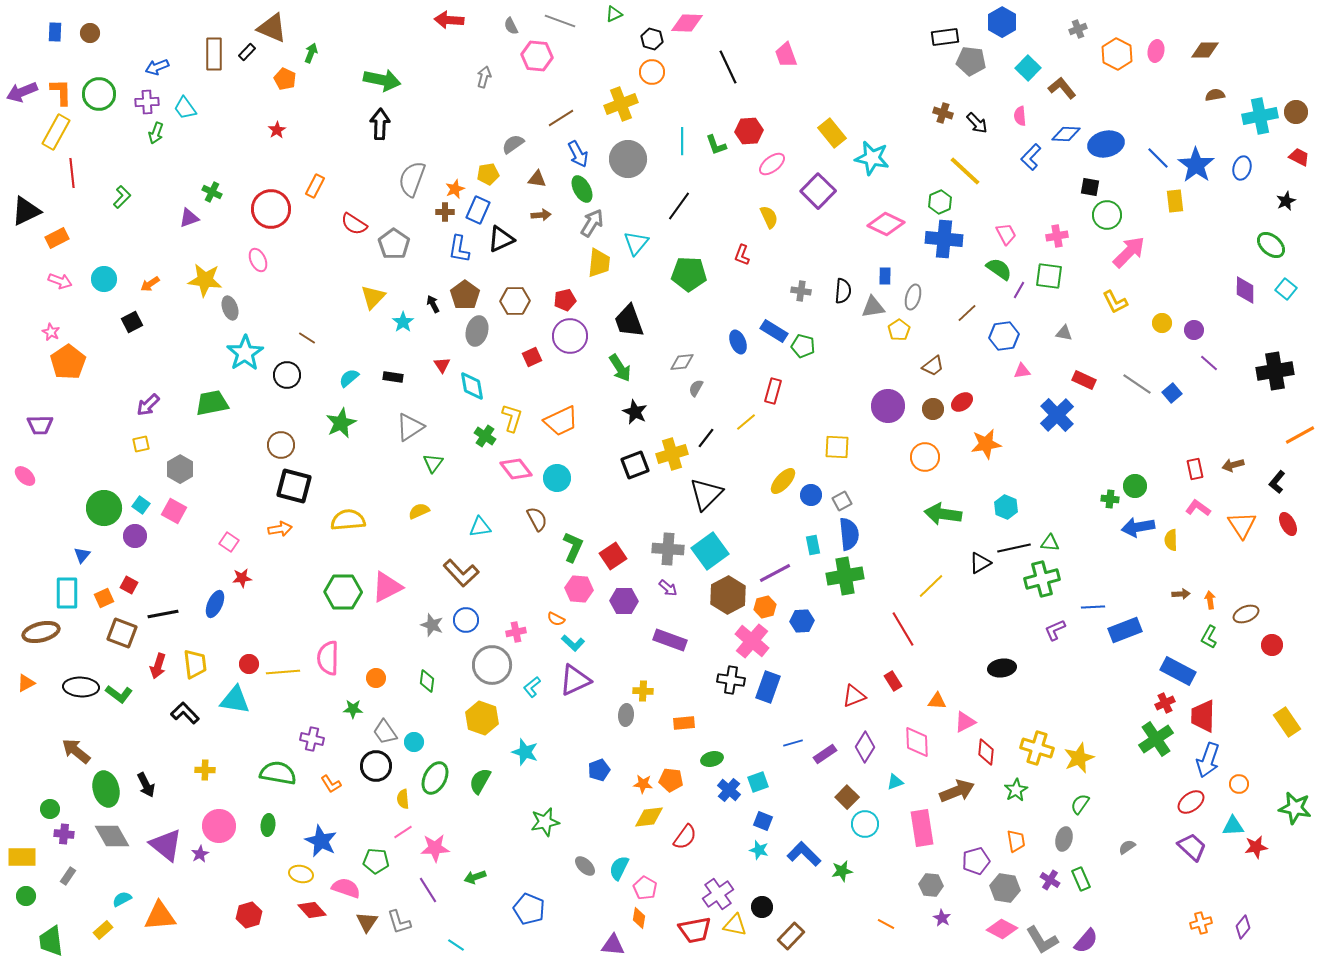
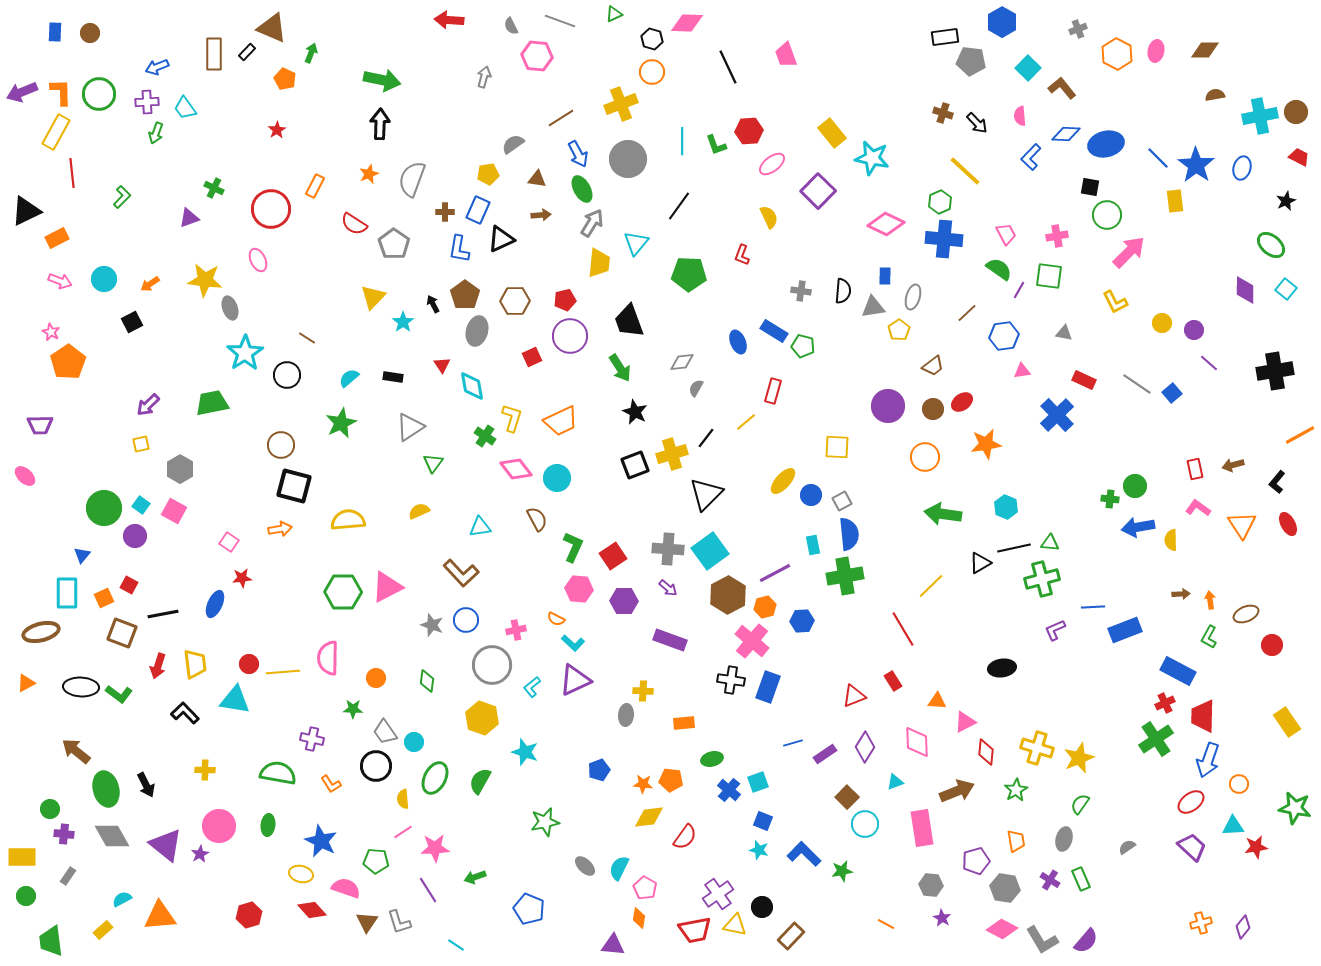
orange star at (455, 189): moved 86 px left, 15 px up
green cross at (212, 192): moved 2 px right, 4 px up
pink cross at (516, 632): moved 2 px up
